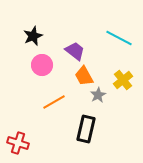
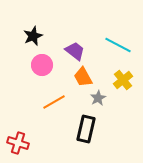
cyan line: moved 1 px left, 7 px down
orange trapezoid: moved 1 px left, 1 px down
gray star: moved 3 px down
